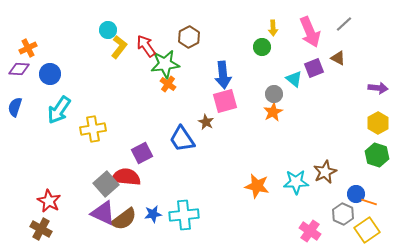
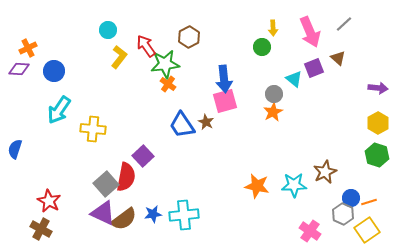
yellow L-shape at (119, 47): moved 10 px down
brown triangle at (338, 58): rotated 14 degrees clockwise
blue circle at (50, 74): moved 4 px right, 3 px up
blue arrow at (223, 75): moved 1 px right, 4 px down
blue semicircle at (15, 107): moved 42 px down
yellow cross at (93, 129): rotated 15 degrees clockwise
blue trapezoid at (182, 139): moved 14 px up
purple square at (142, 153): moved 1 px right, 3 px down; rotated 15 degrees counterclockwise
red semicircle at (126, 177): rotated 96 degrees clockwise
cyan star at (296, 182): moved 2 px left, 3 px down
blue circle at (356, 194): moved 5 px left, 4 px down
orange line at (369, 202): rotated 35 degrees counterclockwise
